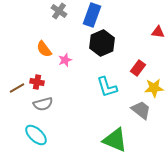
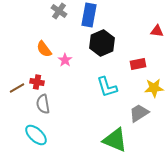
blue rectangle: moved 3 px left; rotated 10 degrees counterclockwise
red triangle: moved 1 px left, 1 px up
pink star: rotated 16 degrees counterclockwise
red rectangle: moved 4 px up; rotated 42 degrees clockwise
gray semicircle: rotated 96 degrees clockwise
gray trapezoid: moved 2 px left, 3 px down; rotated 70 degrees counterclockwise
